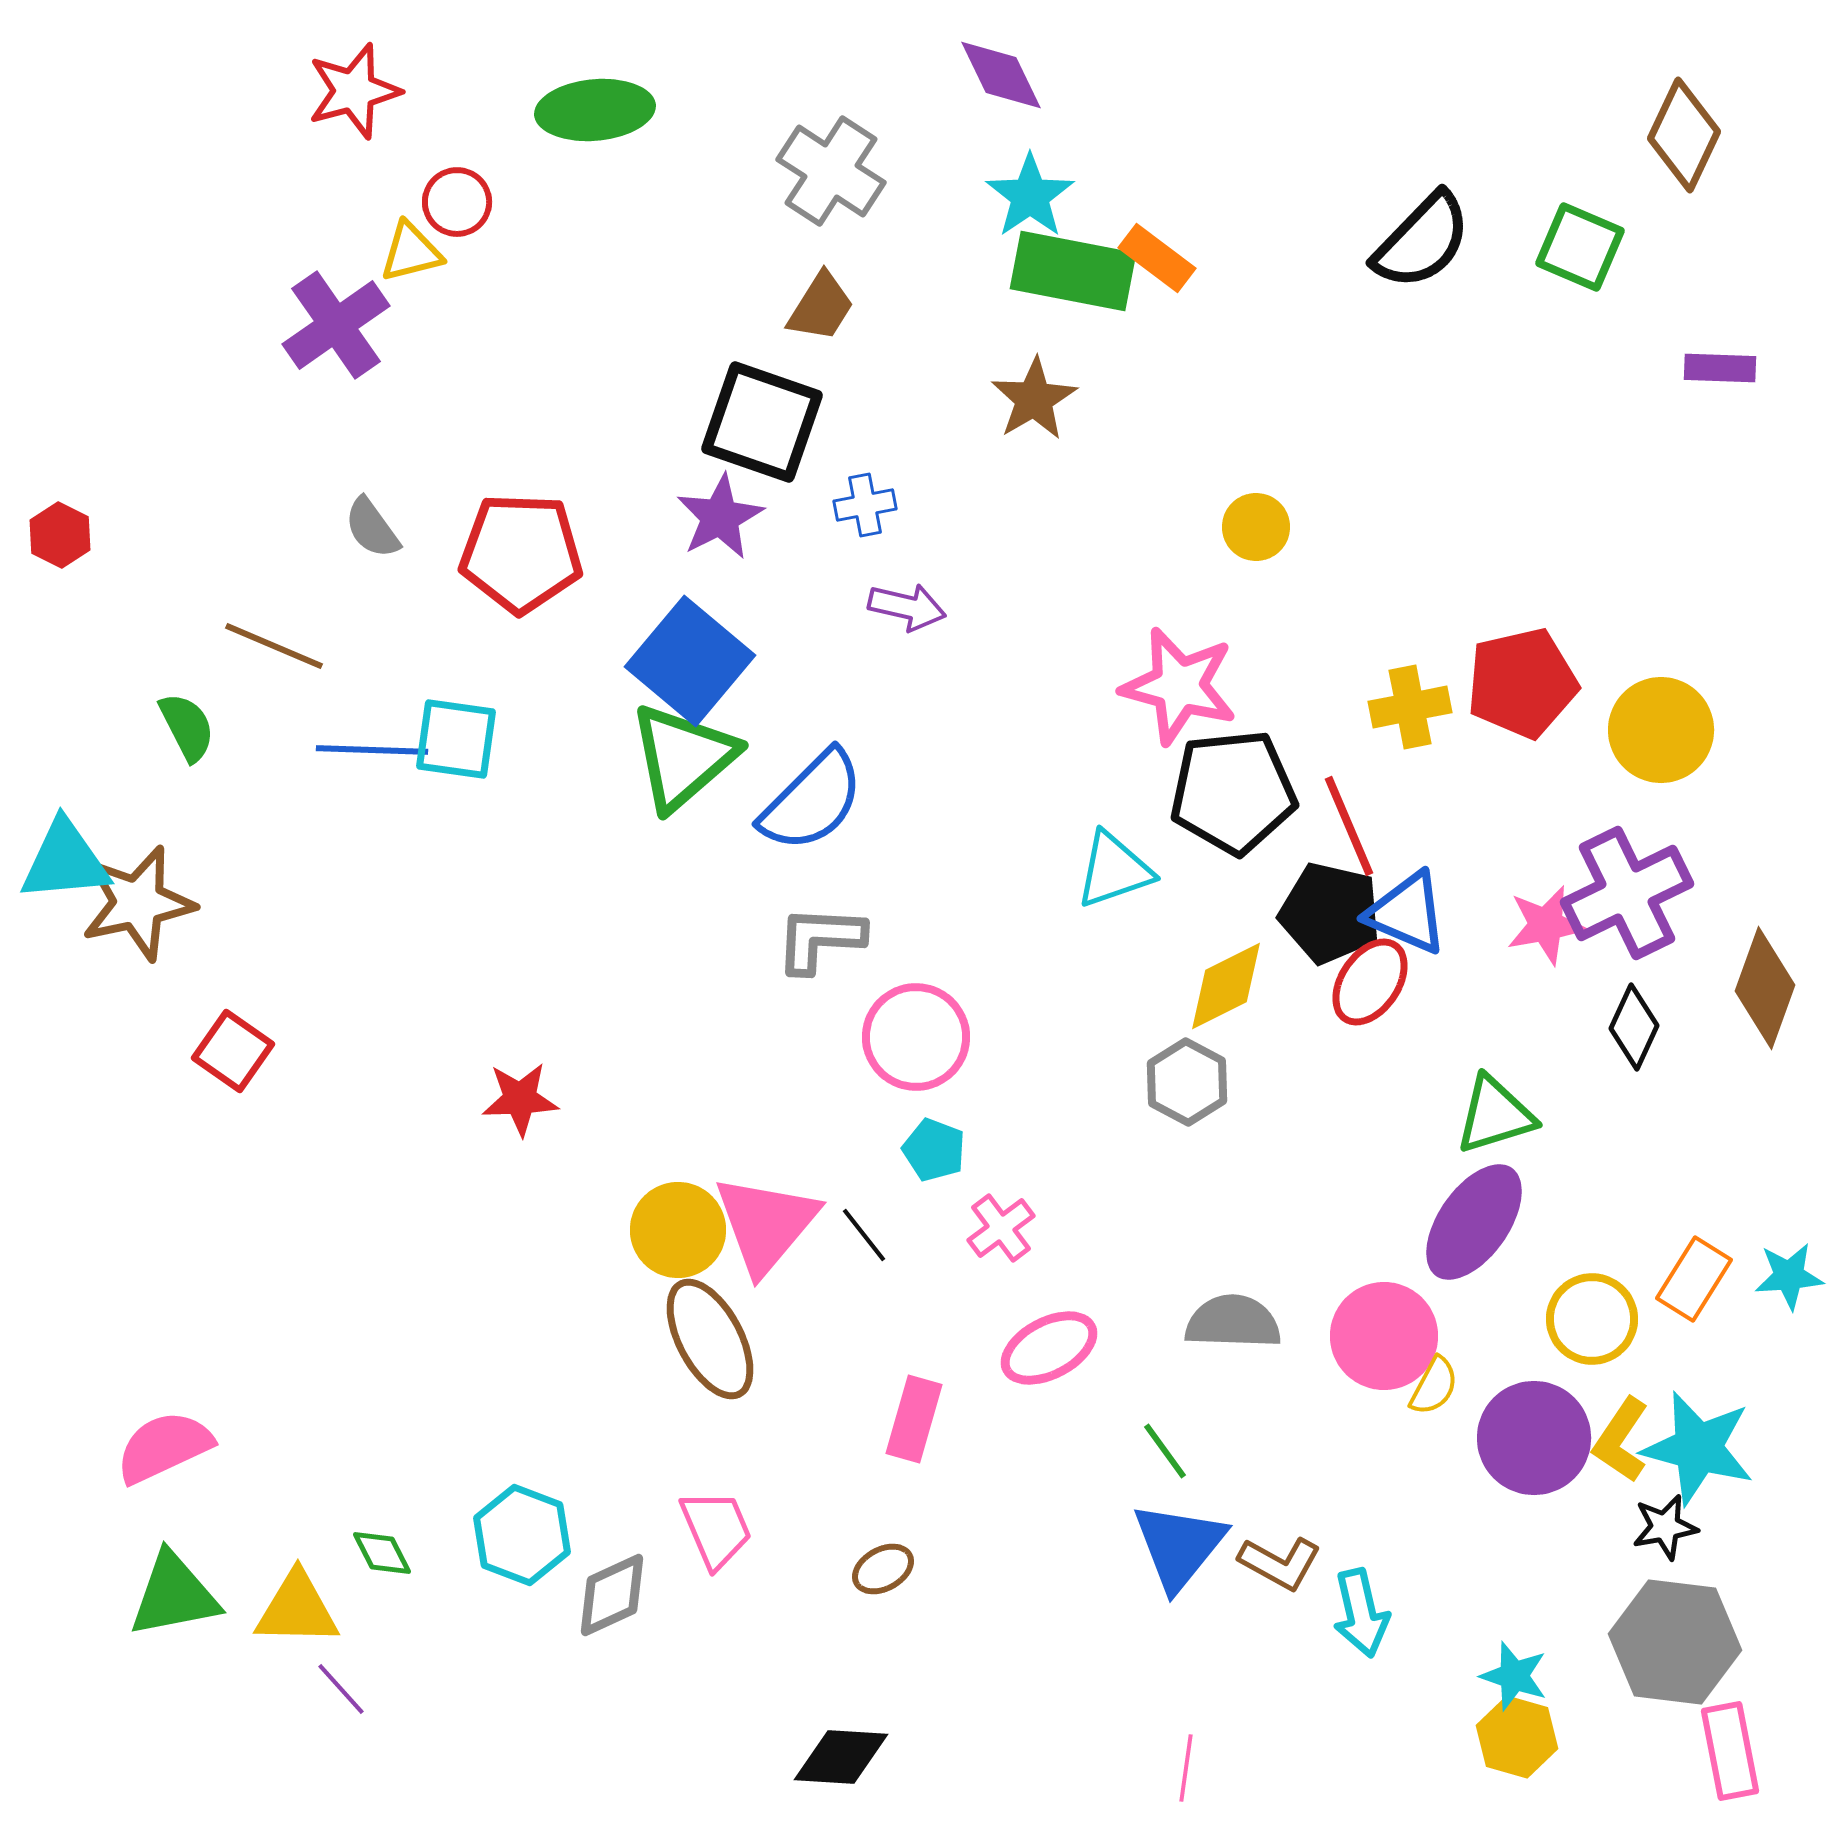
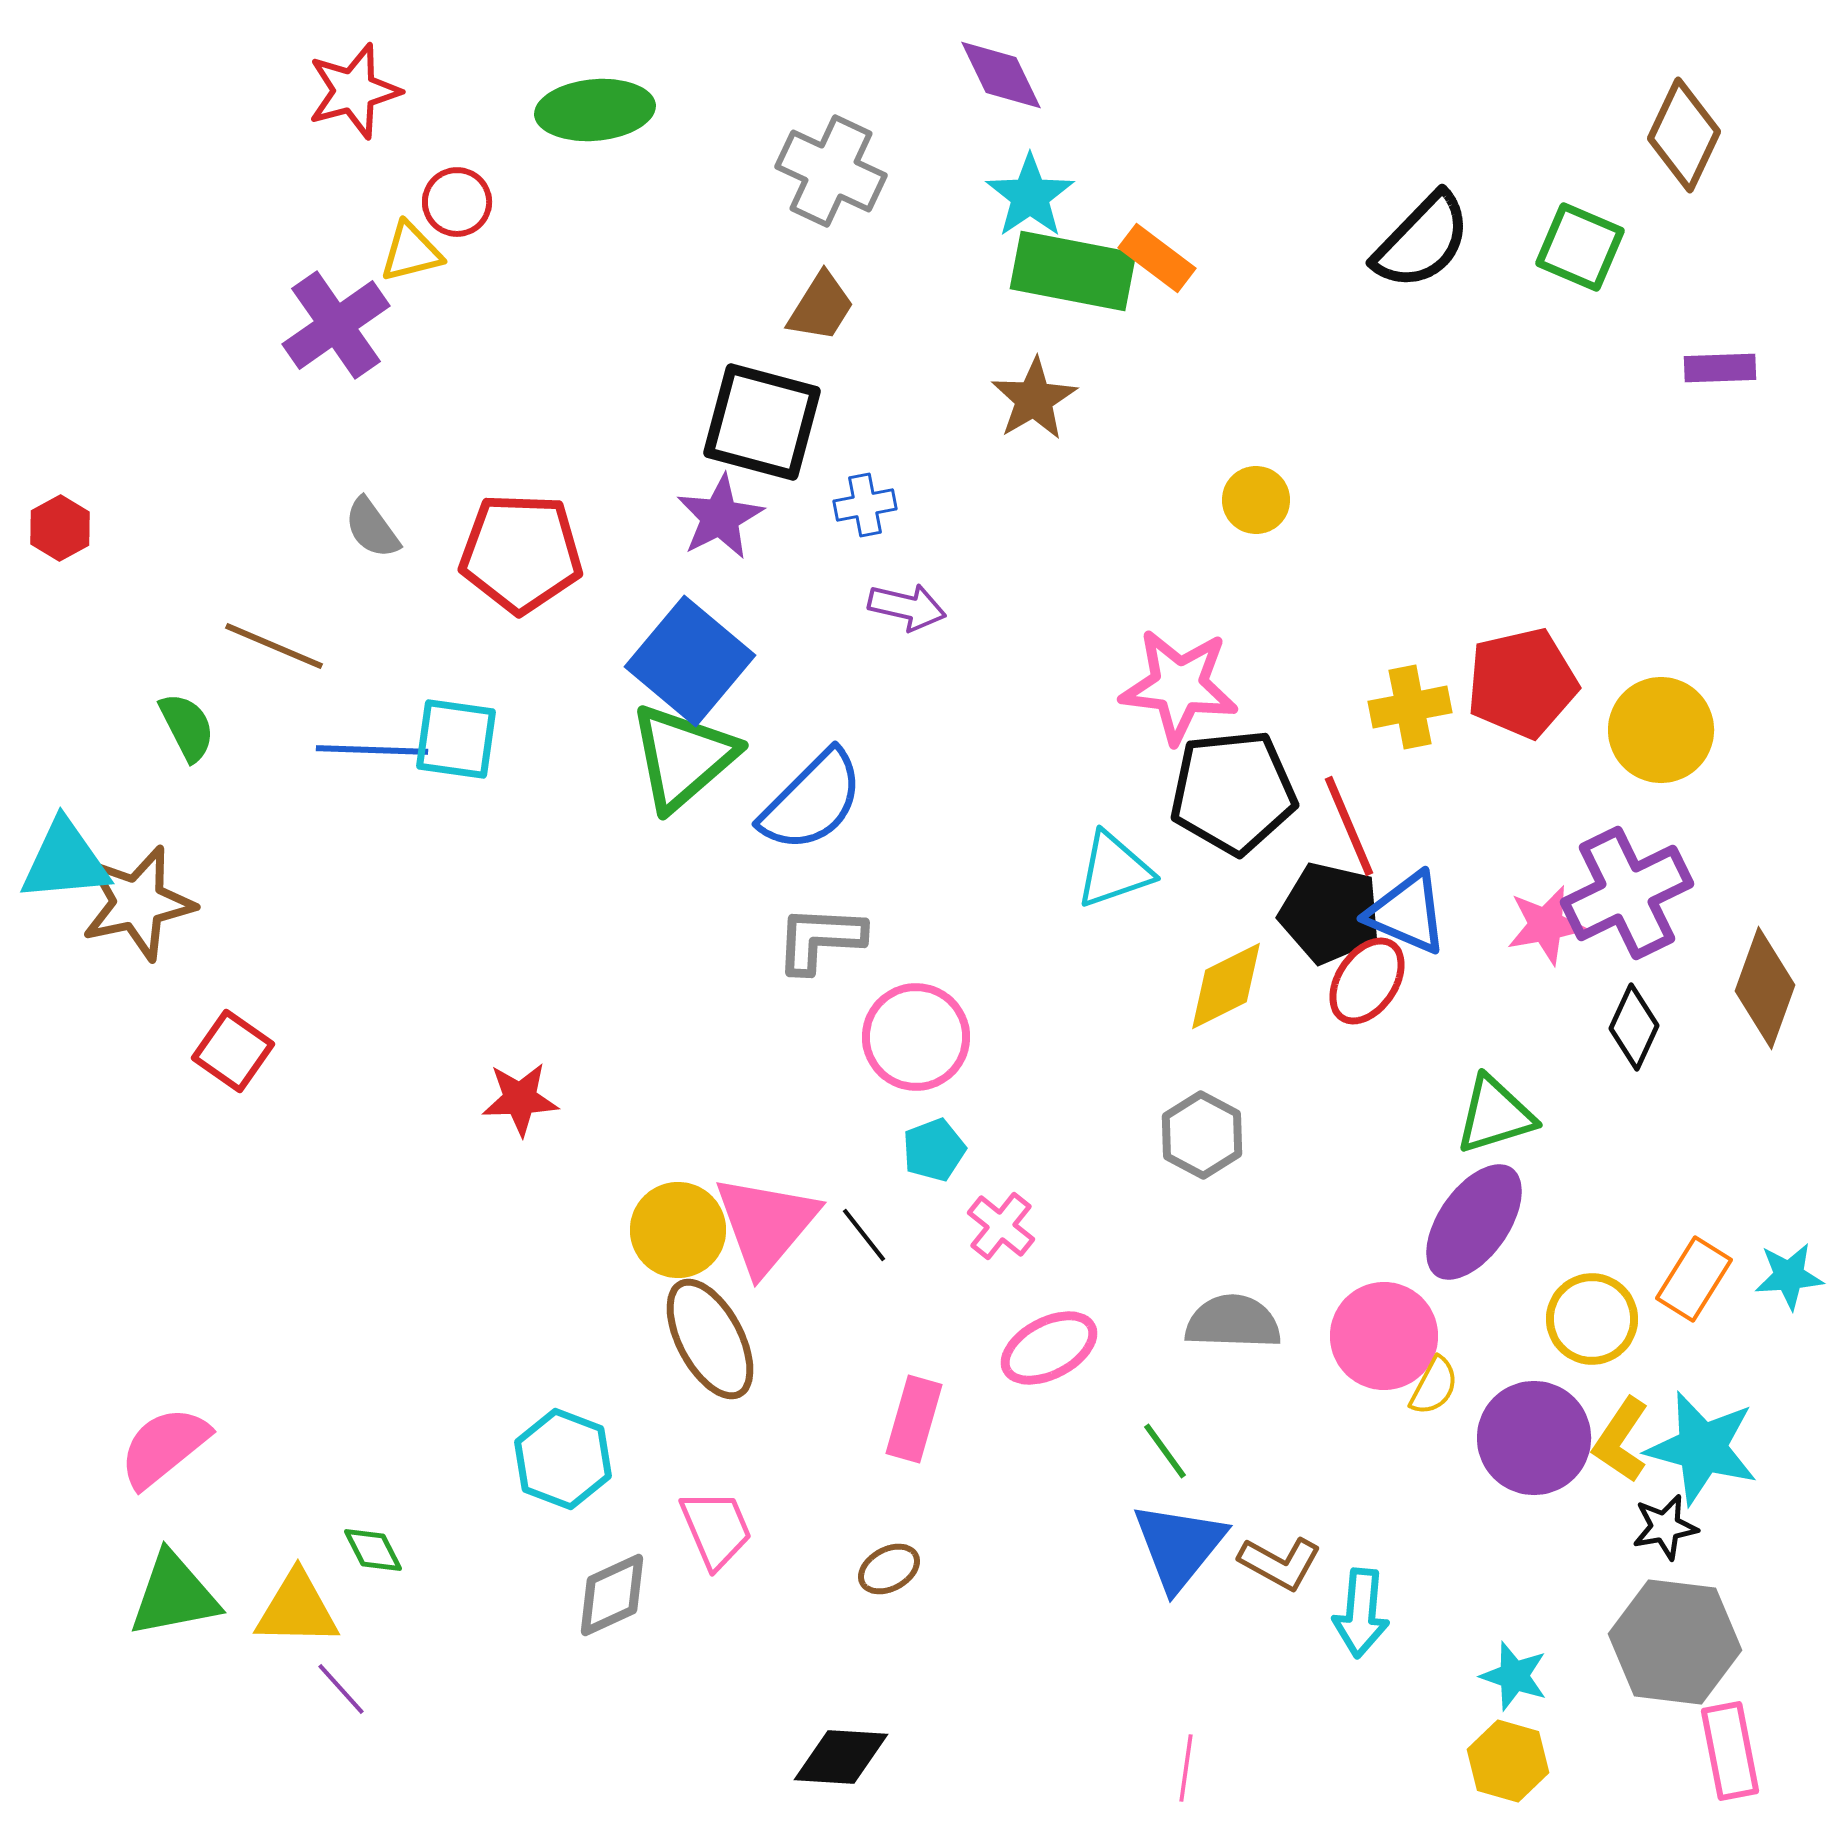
gray cross at (831, 171): rotated 8 degrees counterclockwise
purple rectangle at (1720, 368): rotated 4 degrees counterclockwise
black square at (762, 422): rotated 4 degrees counterclockwise
yellow circle at (1256, 527): moved 27 px up
red hexagon at (60, 535): moved 7 px up; rotated 4 degrees clockwise
pink star at (1179, 686): rotated 8 degrees counterclockwise
red ellipse at (1370, 982): moved 3 px left, 1 px up
gray hexagon at (1187, 1082): moved 15 px right, 53 px down
cyan pentagon at (934, 1150): rotated 30 degrees clockwise
pink cross at (1001, 1228): moved 2 px up; rotated 14 degrees counterclockwise
pink semicircle at (164, 1447): rotated 14 degrees counterclockwise
cyan star at (1698, 1448): moved 4 px right
cyan hexagon at (522, 1535): moved 41 px right, 76 px up
green diamond at (382, 1553): moved 9 px left, 3 px up
brown ellipse at (883, 1569): moved 6 px right
cyan arrow at (1361, 1613): rotated 18 degrees clockwise
yellow hexagon at (1517, 1737): moved 9 px left, 24 px down
